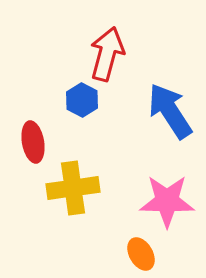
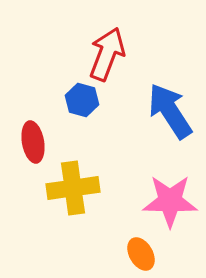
red arrow: rotated 6 degrees clockwise
blue hexagon: rotated 12 degrees counterclockwise
pink star: moved 3 px right
